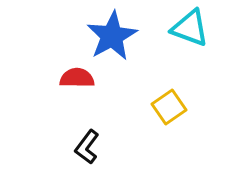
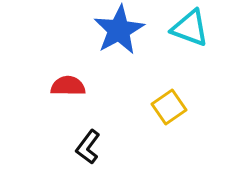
blue star: moved 7 px right, 6 px up
red semicircle: moved 9 px left, 8 px down
black L-shape: moved 1 px right
